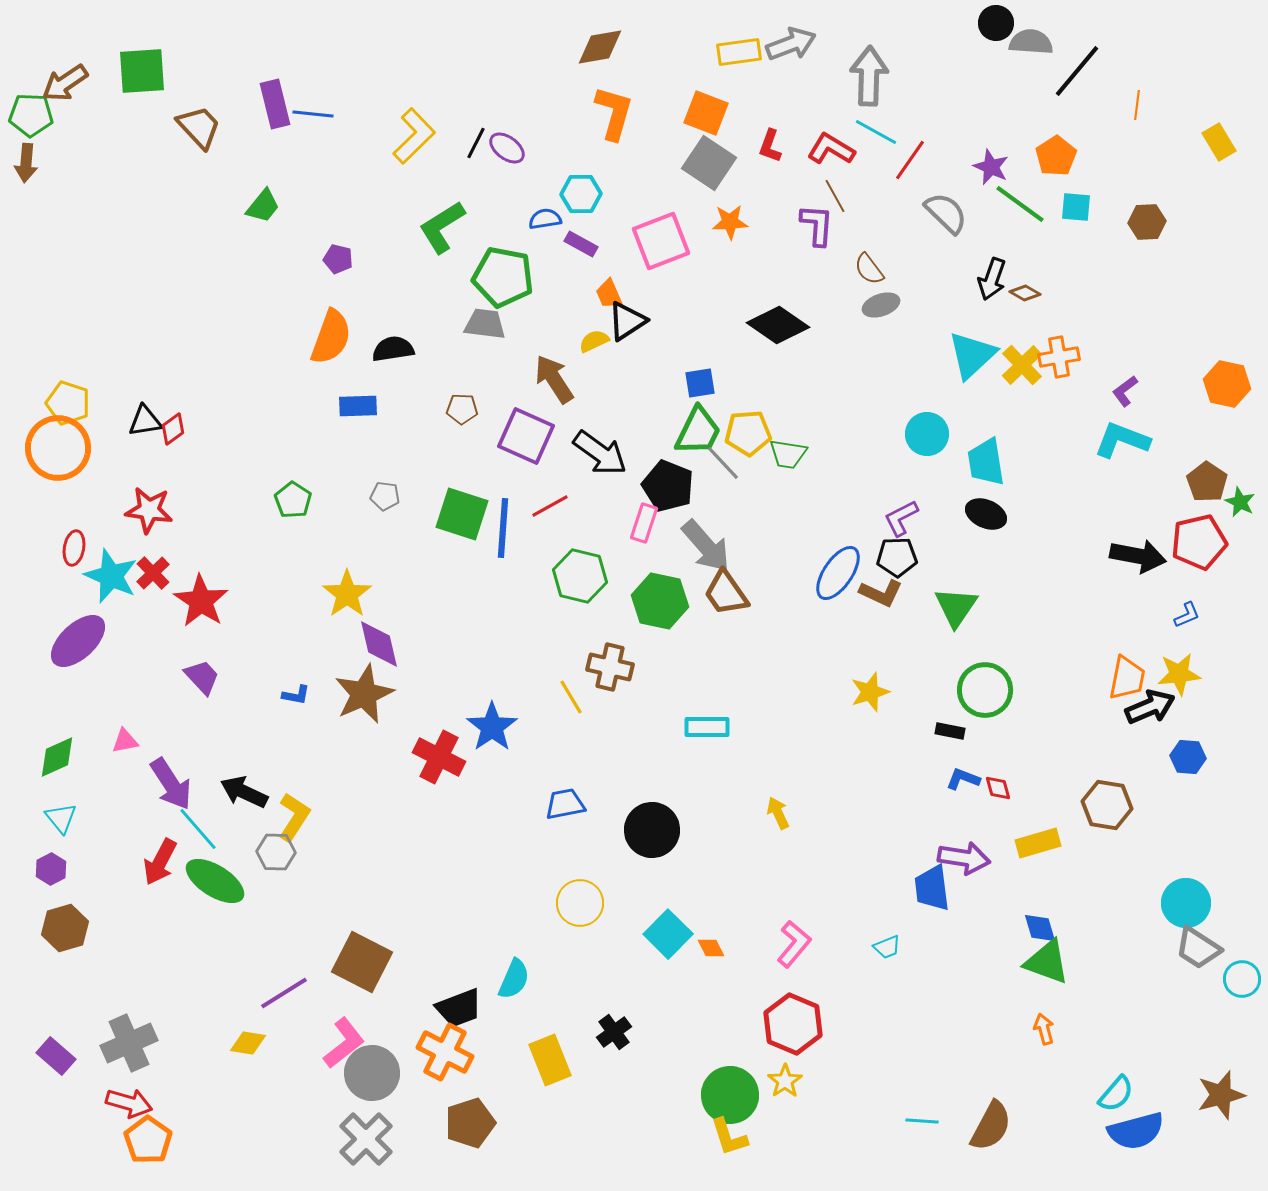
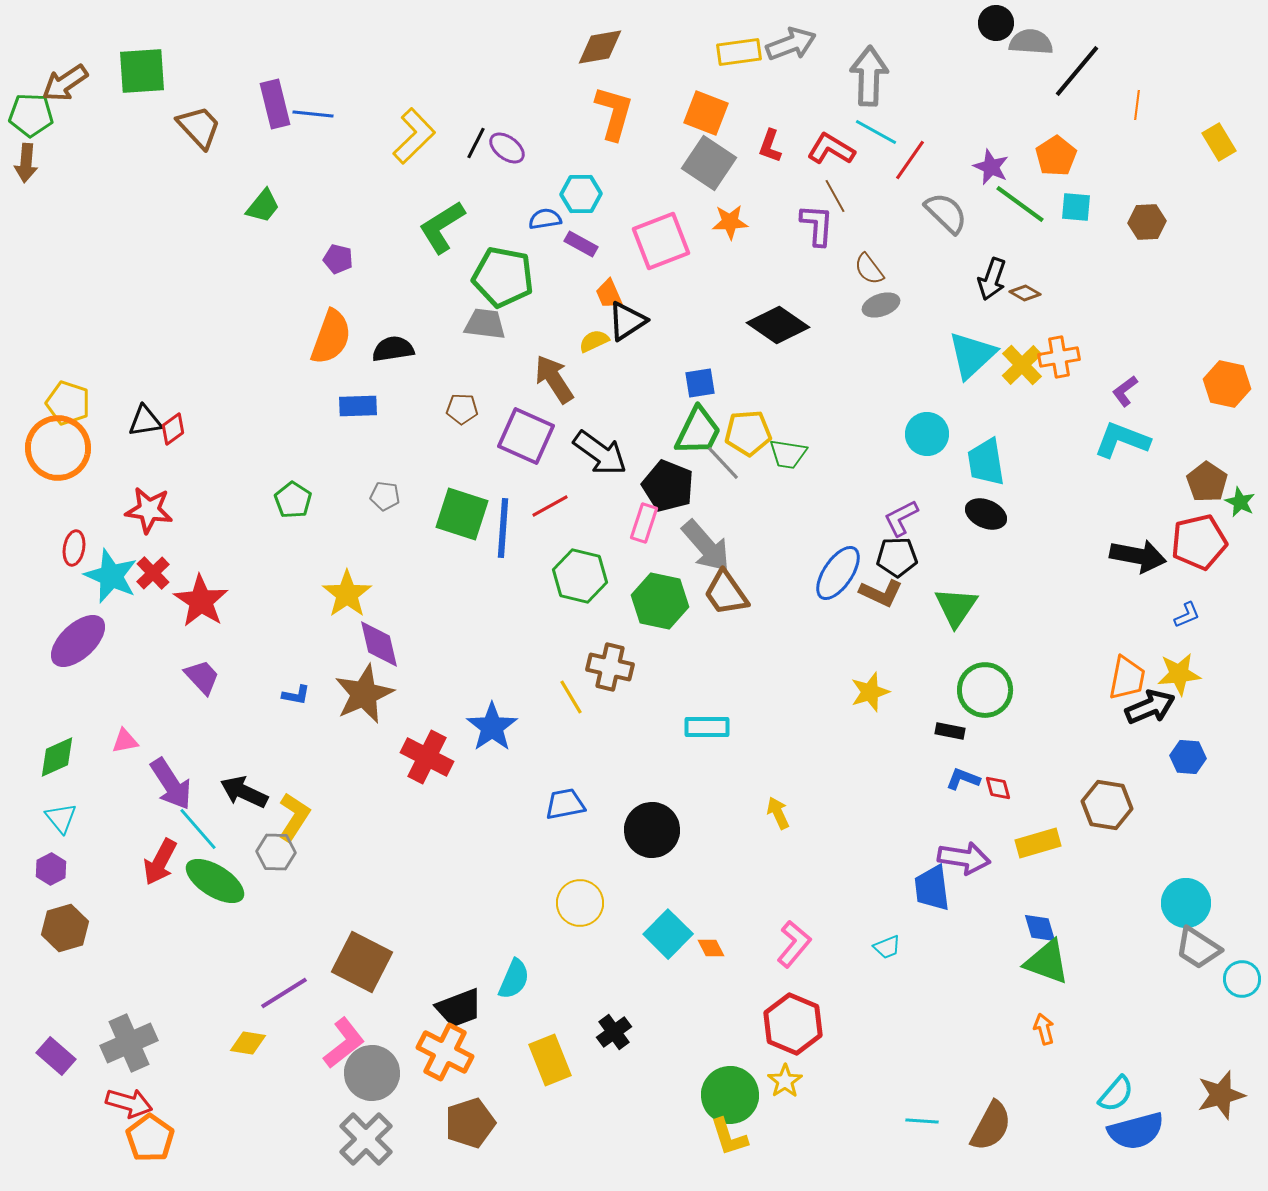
red cross at (439, 757): moved 12 px left
orange pentagon at (148, 1140): moved 2 px right, 2 px up
